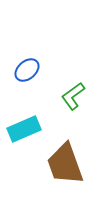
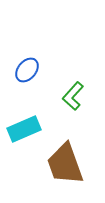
blue ellipse: rotated 10 degrees counterclockwise
green L-shape: rotated 12 degrees counterclockwise
